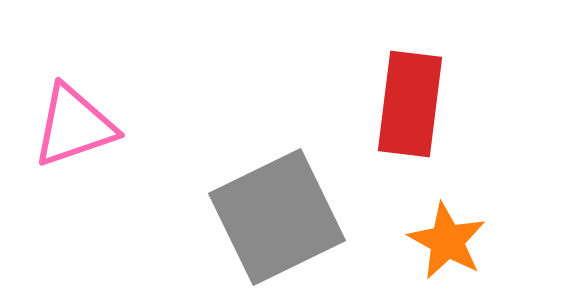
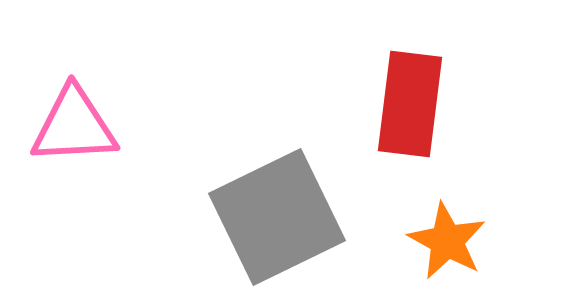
pink triangle: rotated 16 degrees clockwise
